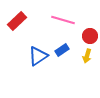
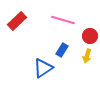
blue rectangle: rotated 24 degrees counterclockwise
blue triangle: moved 5 px right, 12 px down
